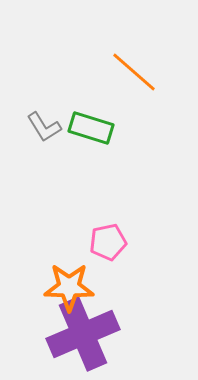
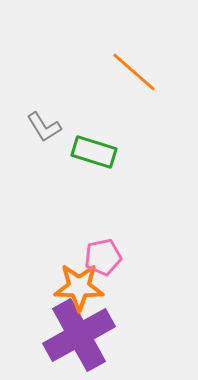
green rectangle: moved 3 px right, 24 px down
pink pentagon: moved 5 px left, 15 px down
orange star: moved 10 px right
purple cross: moved 4 px left, 1 px down; rotated 6 degrees counterclockwise
